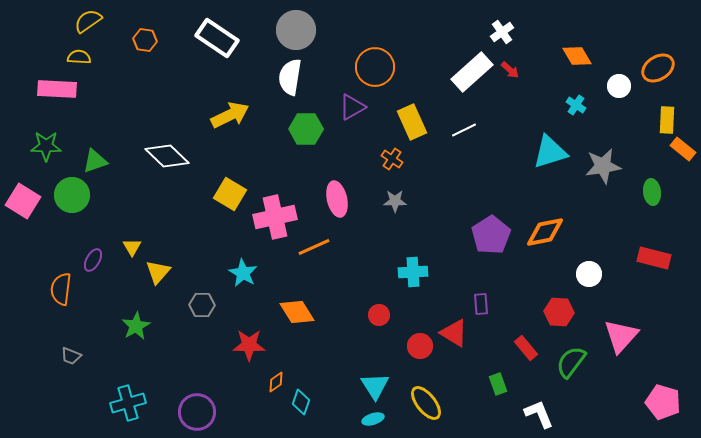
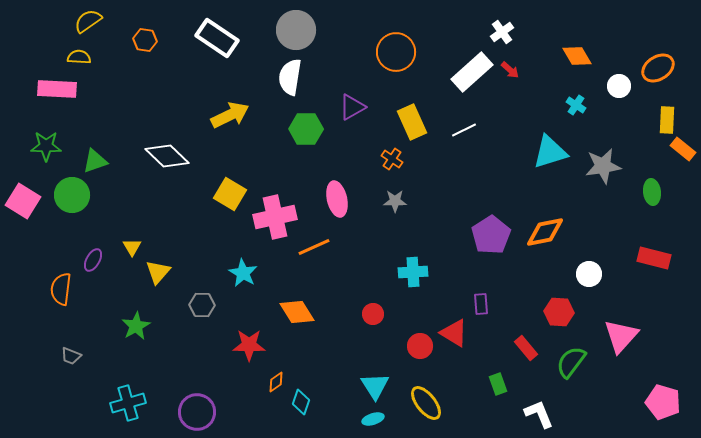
orange circle at (375, 67): moved 21 px right, 15 px up
red circle at (379, 315): moved 6 px left, 1 px up
